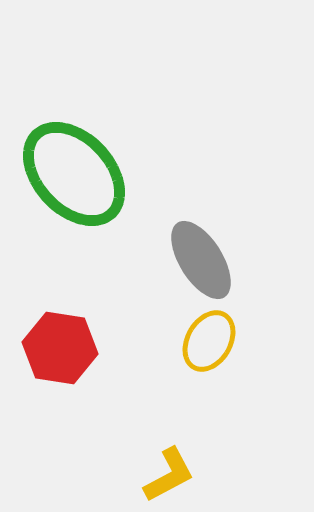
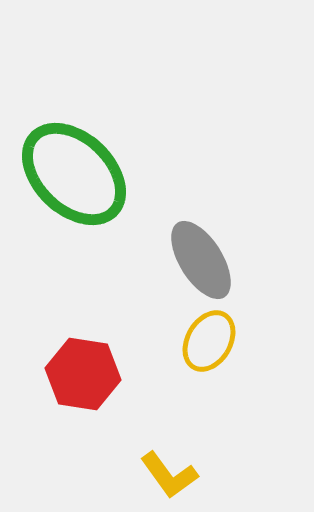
green ellipse: rotated 3 degrees counterclockwise
red hexagon: moved 23 px right, 26 px down
yellow L-shape: rotated 82 degrees clockwise
